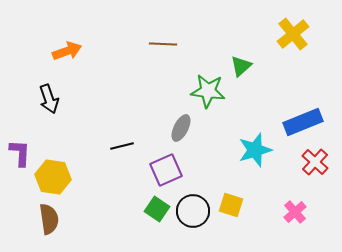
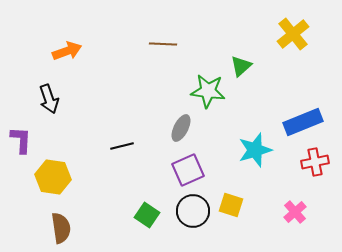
purple L-shape: moved 1 px right, 13 px up
red cross: rotated 36 degrees clockwise
purple square: moved 22 px right
green square: moved 10 px left, 6 px down
brown semicircle: moved 12 px right, 9 px down
